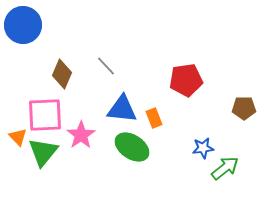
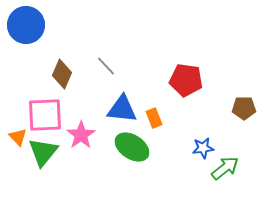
blue circle: moved 3 px right
red pentagon: rotated 16 degrees clockwise
